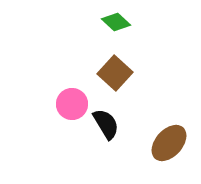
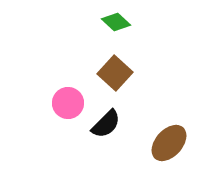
pink circle: moved 4 px left, 1 px up
black semicircle: rotated 76 degrees clockwise
